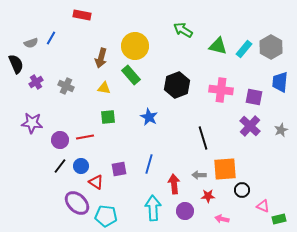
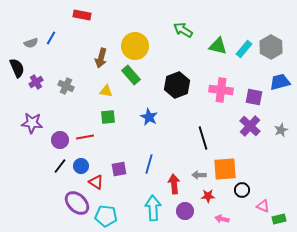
black semicircle at (16, 64): moved 1 px right, 4 px down
blue trapezoid at (280, 82): rotated 70 degrees clockwise
yellow triangle at (104, 88): moved 2 px right, 3 px down
